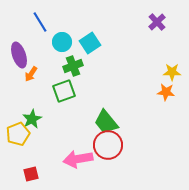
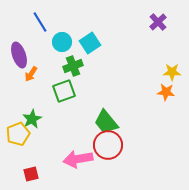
purple cross: moved 1 px right
